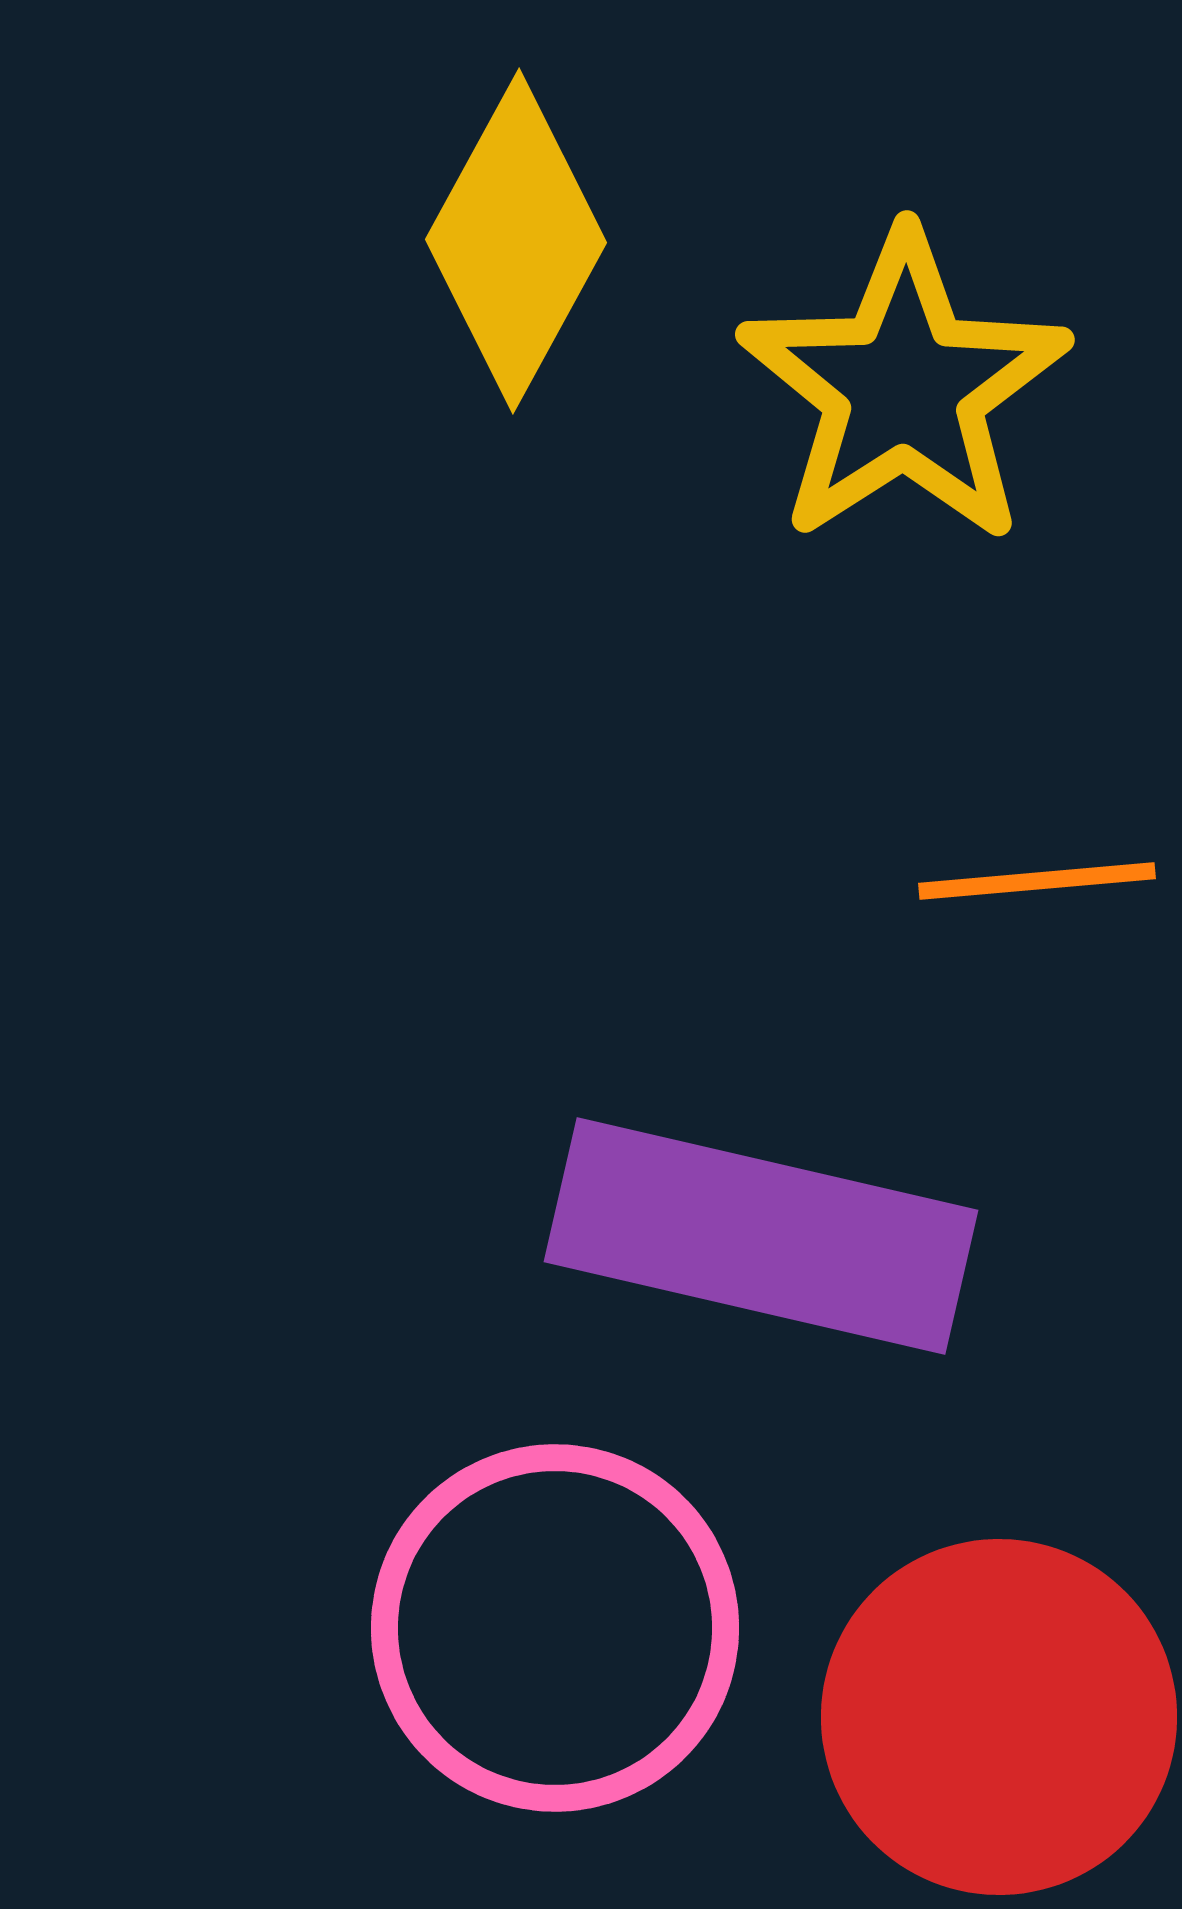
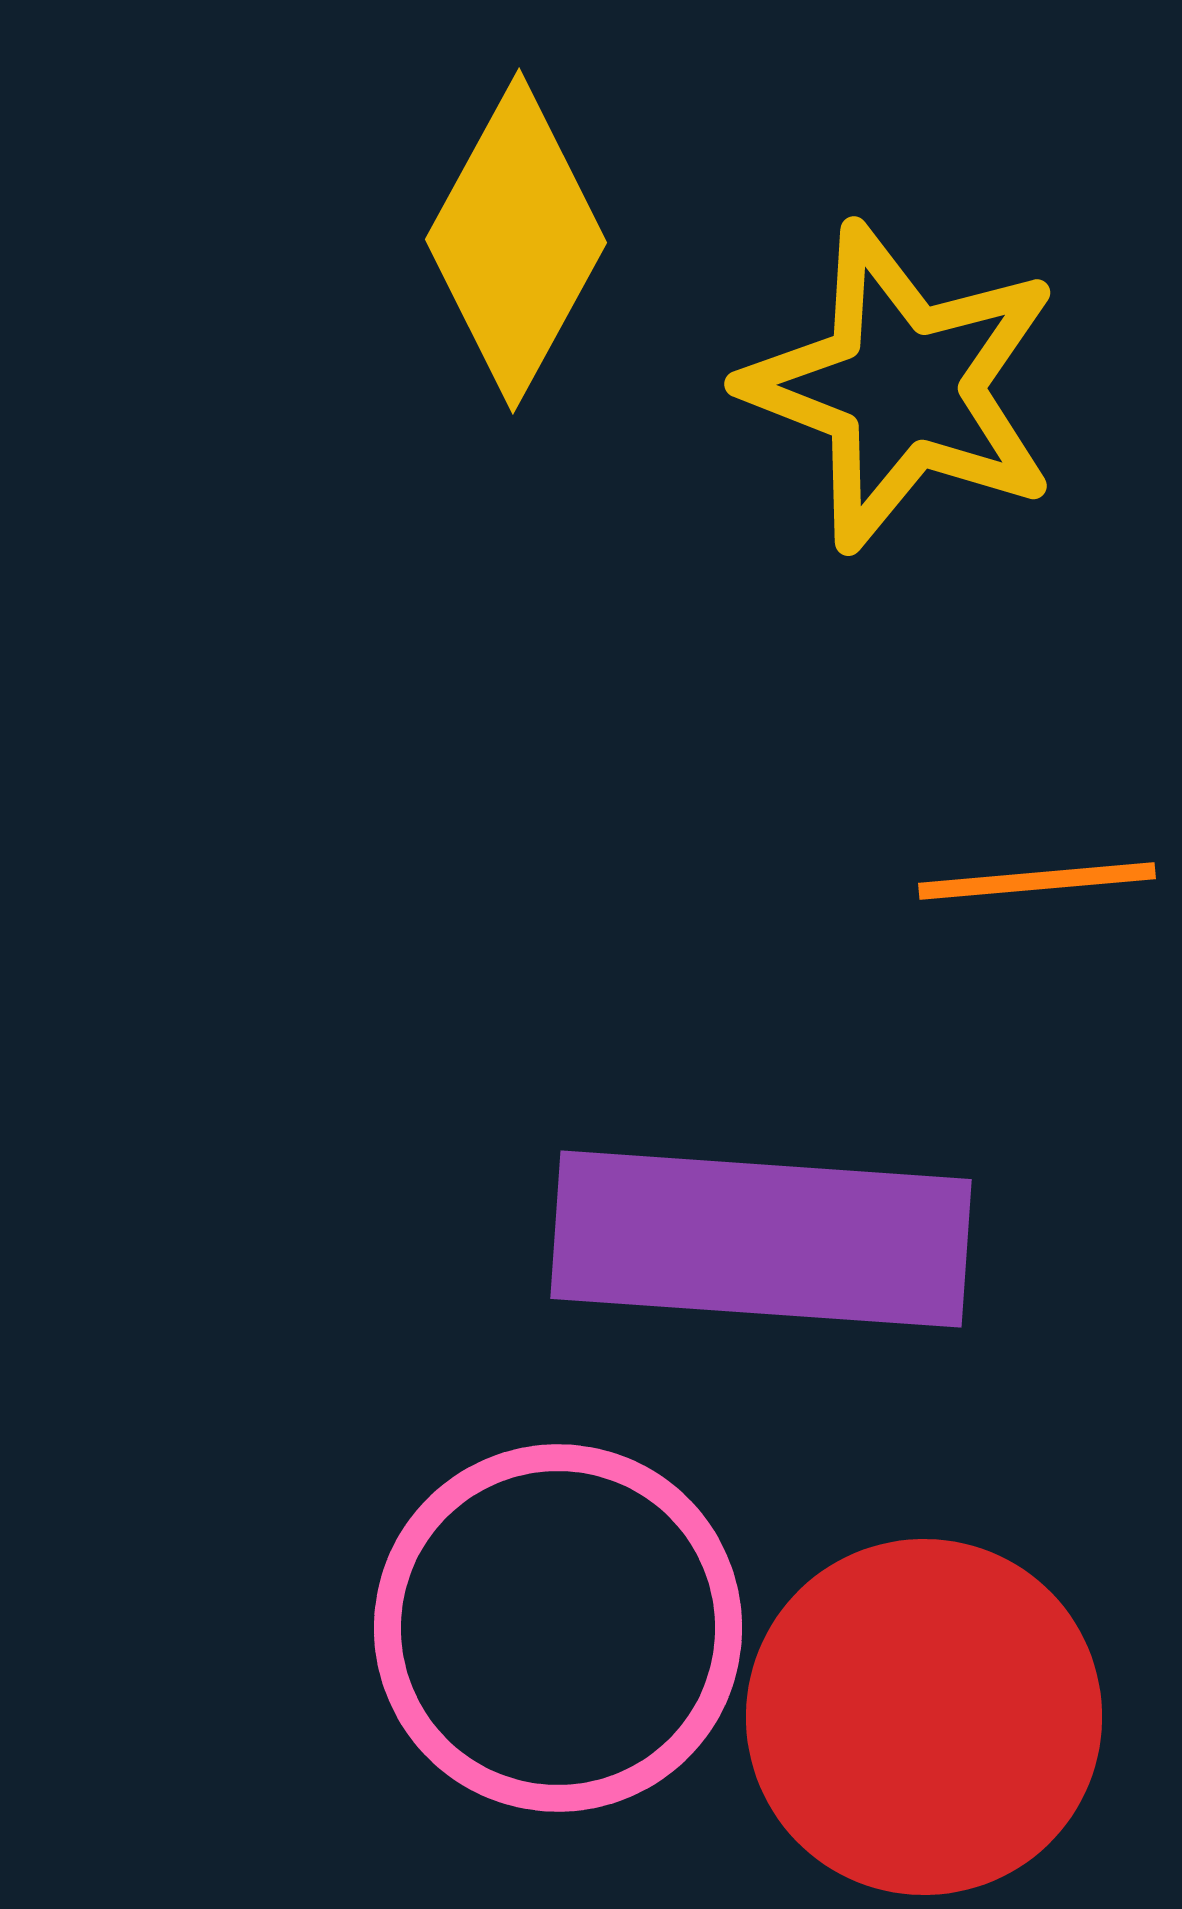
yellow star: moved 2 px left, 1 px up; rotated 18 degrees counterclockwise
purple rectangle: moved 3 px down; rotated 9 degrees counterclockwise
pink circle: moved 3 px right
red circle: moved 75 px left
